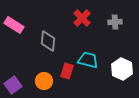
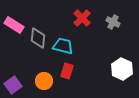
gray cross: moved 2 px left; rotated 32 degrees clockwise
gray diamond: moved 10 px left, 3 px up
cyan trapezoid: moved 25 px left, 14 px up
